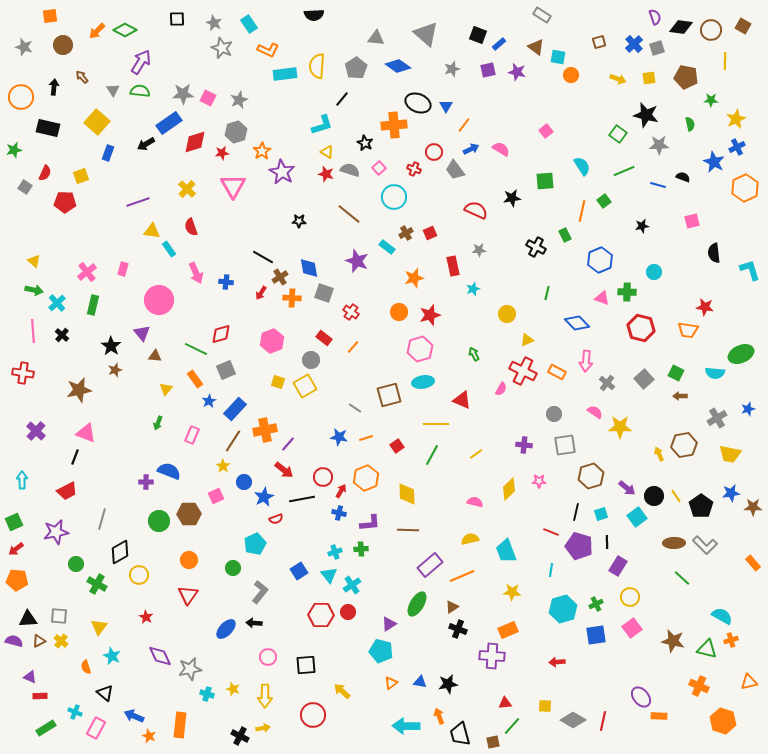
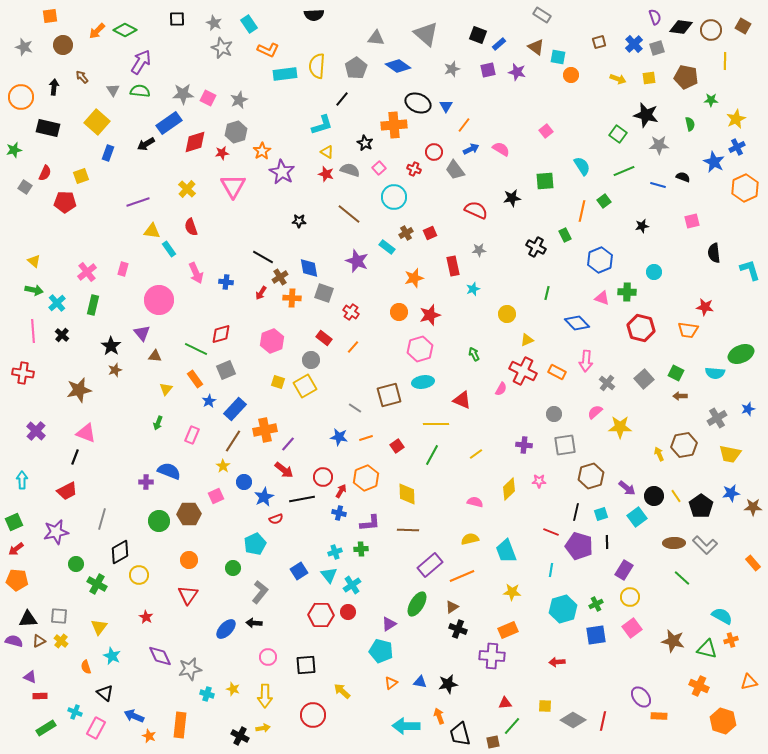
pink semicircle at (595, 412): rotated 77 degrees counterclockwise
purple rectangle at (618, 566): moved 6 px right, 4 px down
